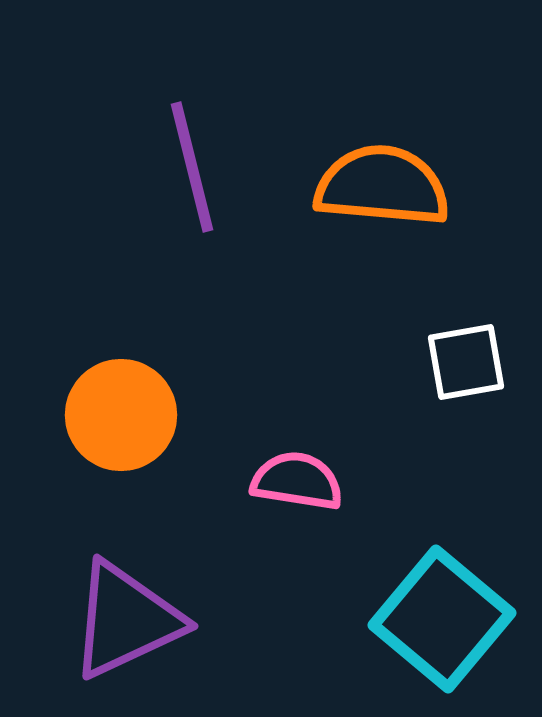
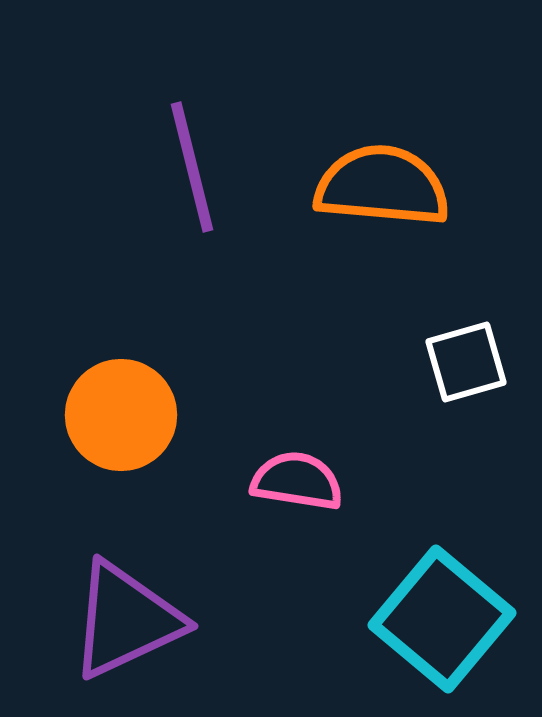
white square: rotated 6 degrees counterclockwise
